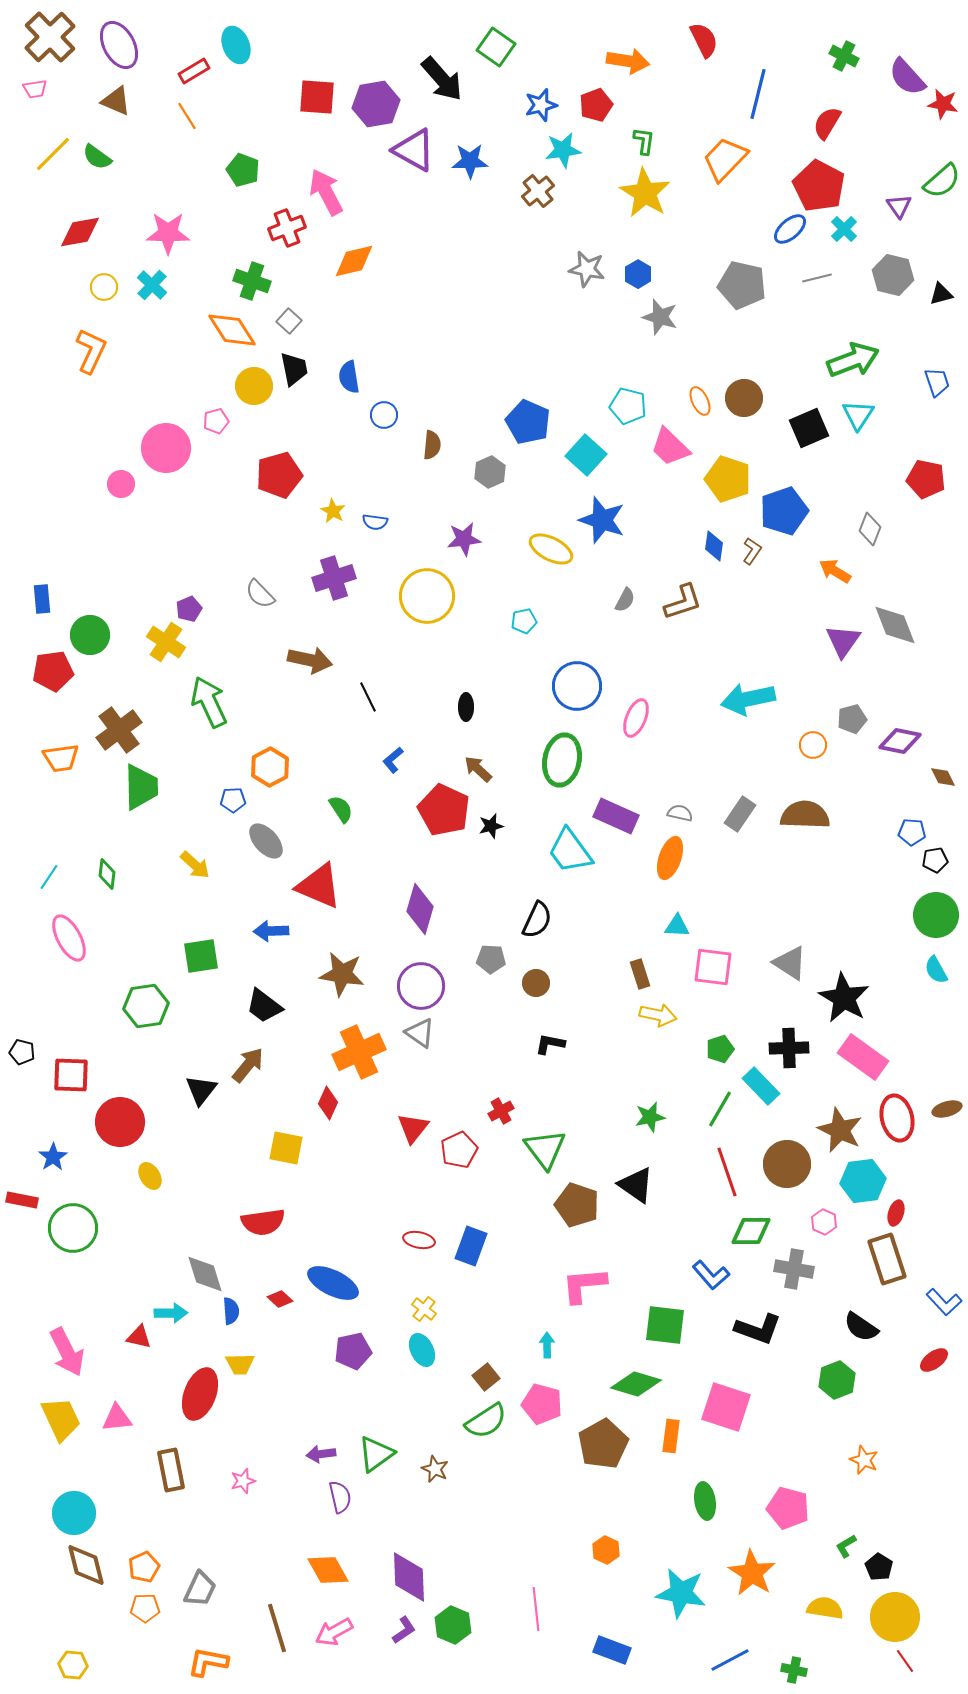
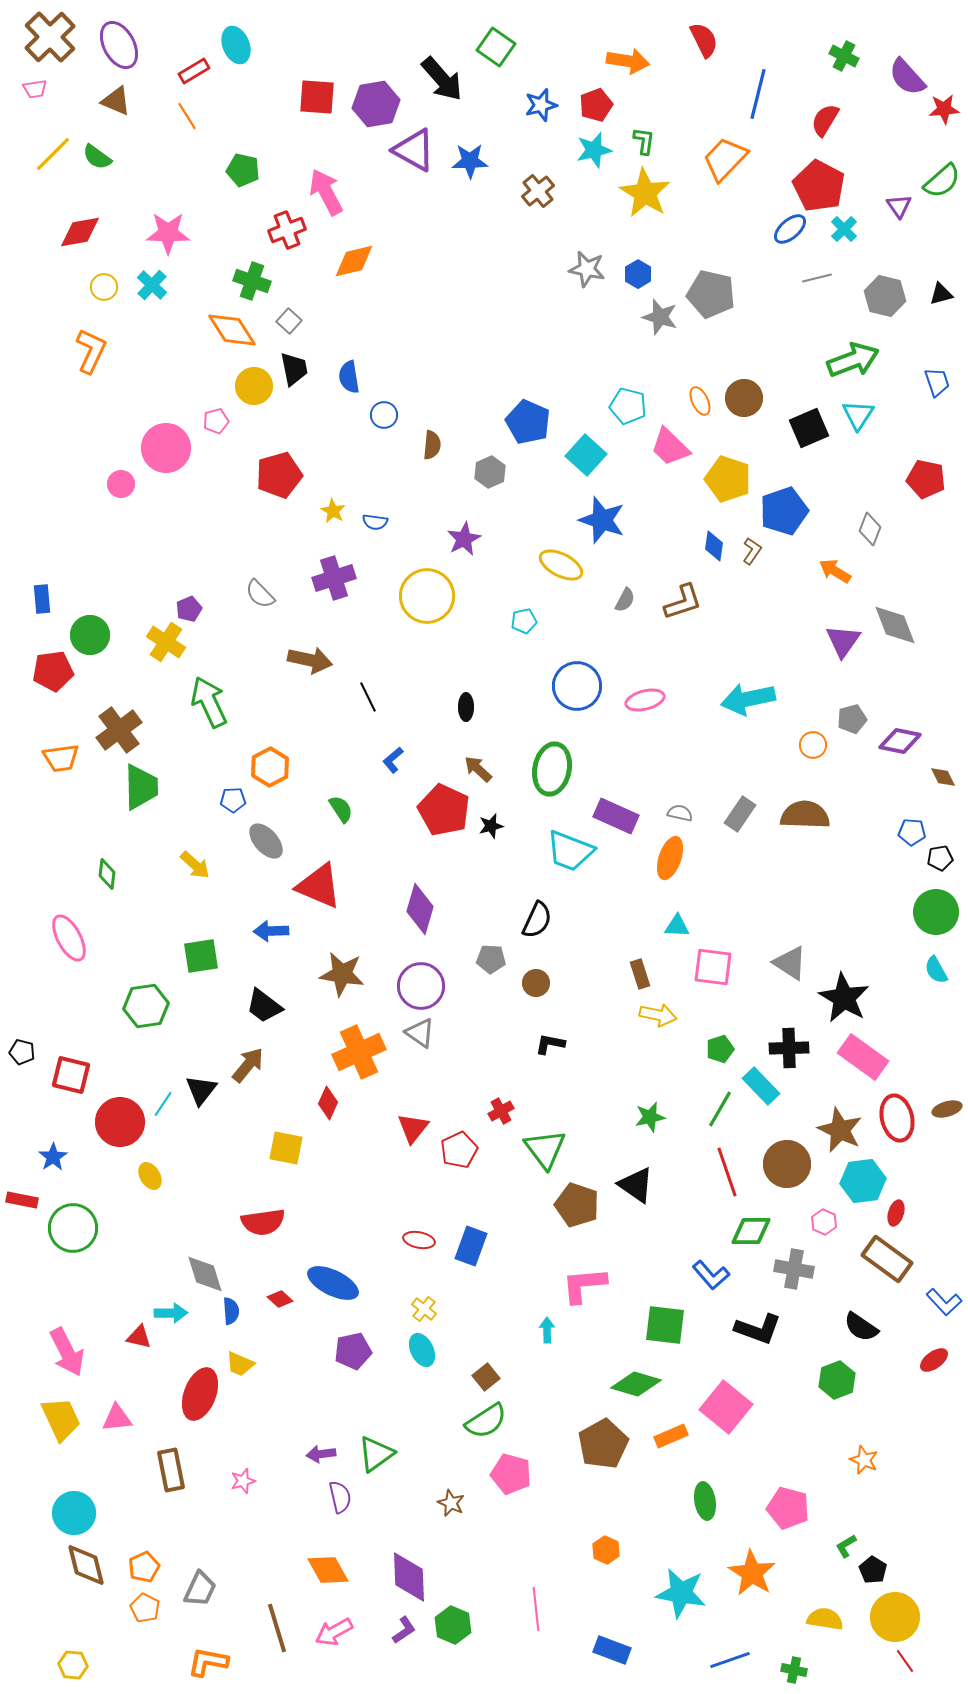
red star at (943, 104): moved 1 px right, 5 px down; rotated 16 degrees counterclockwise
red semicircle at (827, 123): moved 2 px left, 3 px up
cyan star at (563, 150): moved 31 px right; rotated 6 degrees counterclockwise
green pentagon at (243, 170): rotated 8 degrees counterclockwise
red cross at (287, 228): moved 2 px down
gray hexagon at (893, 275): moved 8 px left, 21 px down
gray pentagon at (742, 285): moved 31 px left, 9 px down
purple star at (464, 539): rotated 20 degrees counterclockwise
yellow ellipse at (551, 549): moved 10 px right, 16 px down
pink ellipse at (636, 718): moved 9 px right, 18 px up; rotated 54 degrees clockwise
green ellipse at (562, 760): moved 10 px left, 9 px down
cyan trapezoid at (570, 851): rotated 33 degrees counterclockwise
black pentagon at (935, 860): moved 5 px right, 2 px up
cyan line at (49, 877): moved 114 px right, 227 px down
green circle at (936, 915): moved 3 px up
red square at (71, 1075): rotated 12 degrees clockwise
brown rectangle at (887, 1259): rotated 36 degrees counterclockwise
cyan arrow at (547, 1345): moved 15 px up
yellow trapezoid at (240, 1364): rotated 24 degrees clockwise
pink pentagon at (542, 1404): moved 31 px left, 70 px down
pink square at (726, 1407): rotated 21 degrees clockwise
orange rectangle at (671, 1436): rotated 60 degrees clockwise
brown star at (435, 1469): moved 16 px right, 34 px down
black pentagon at (879, 1567): moved 6 px left, 3 px down
orange pentagon at (145, 1608): rotated 28 degrees clockwise
yellow semicircle at (825, 1608): moved 11 px down
blue line at (730, 1660): rotated 9 degrees clockwise
